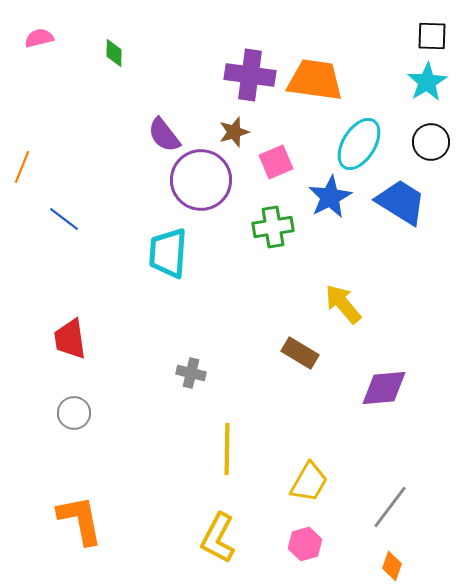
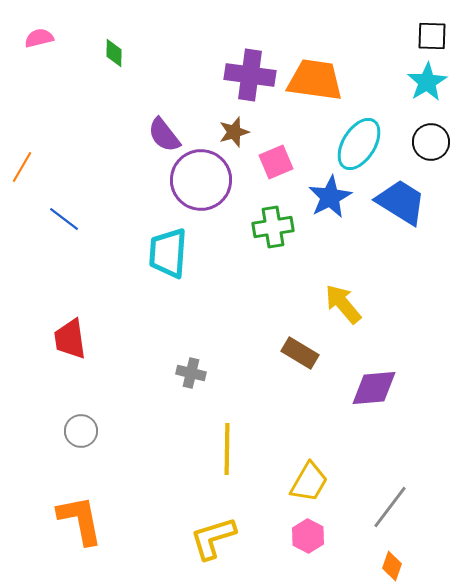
orange line: rotated 8 degrees clockwise
purple diamond: moved 10 px left
gray circle: moved 7 px right, 18 px down
yellow L-shape: moved 5 px left; rotated 45 degrees clockwise
pink hexagon: moved 3 px right, 8 px up; rotated 16 degrees counterclockwise
